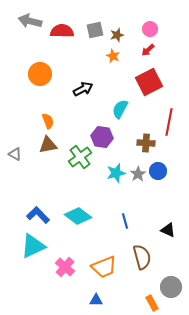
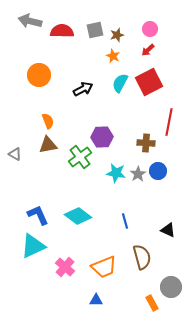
orange circle: moved 1 px left, 1 px down
cyan semicircle: moved 26 px up
purple hexagon: rotated 10 degrees counterclockwise
cyan star: rotated 24 degrees clockwise
blue L-shape: rotated 20 degrees clockwise
